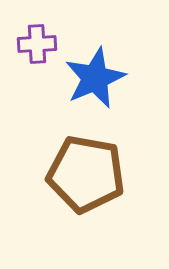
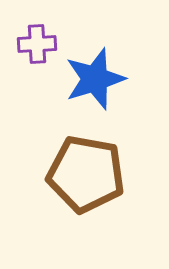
blue star: moved 1 px down; rotated 6 degrees clockwise
